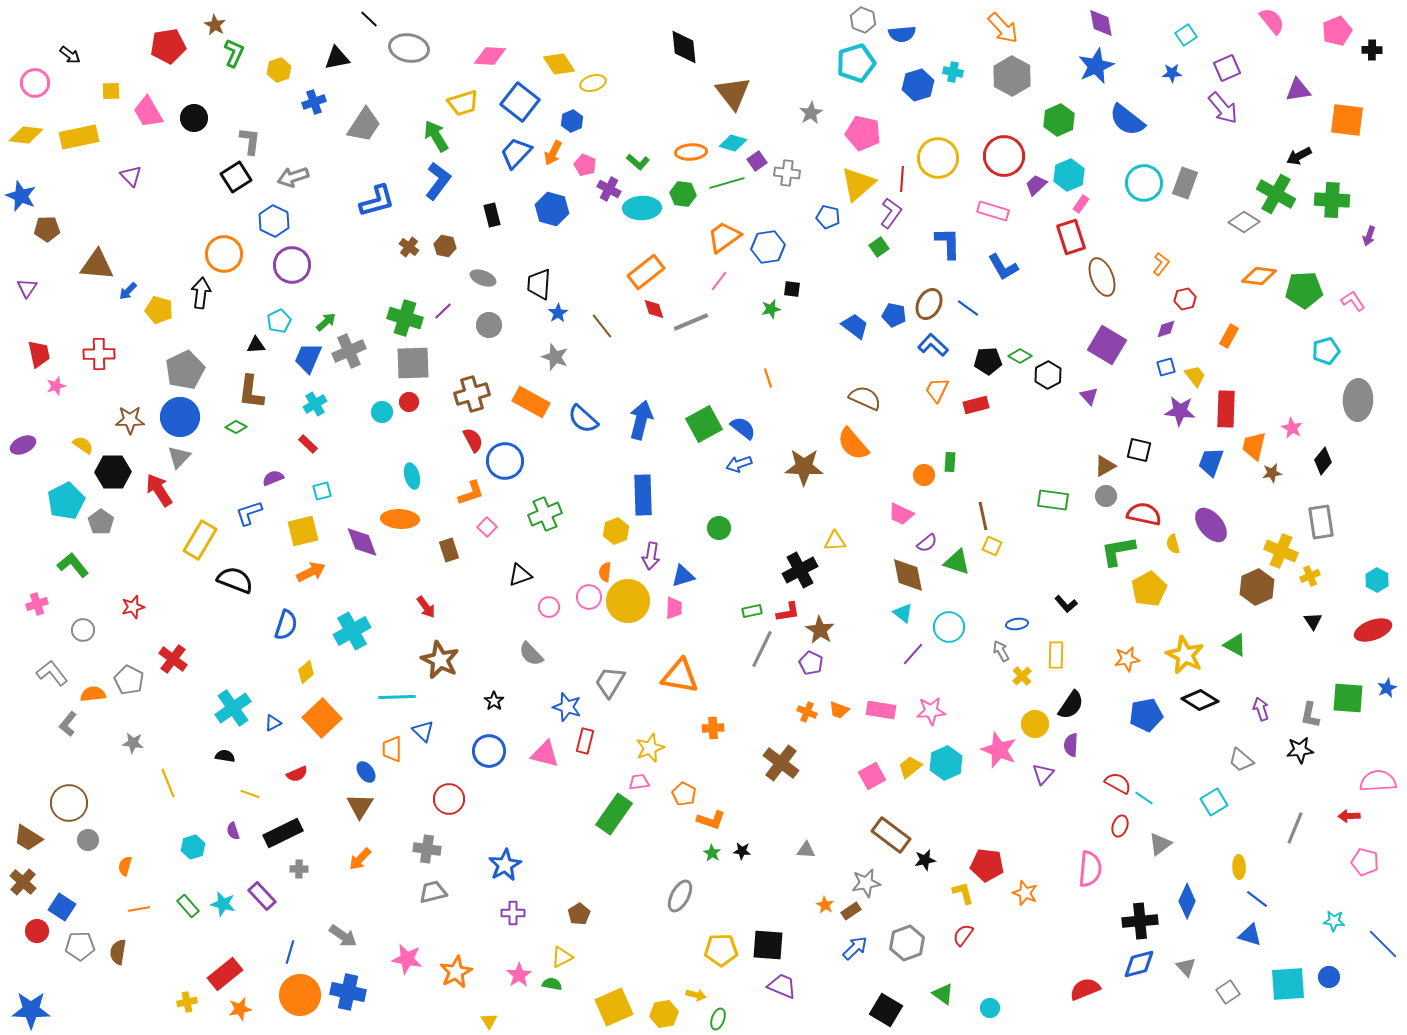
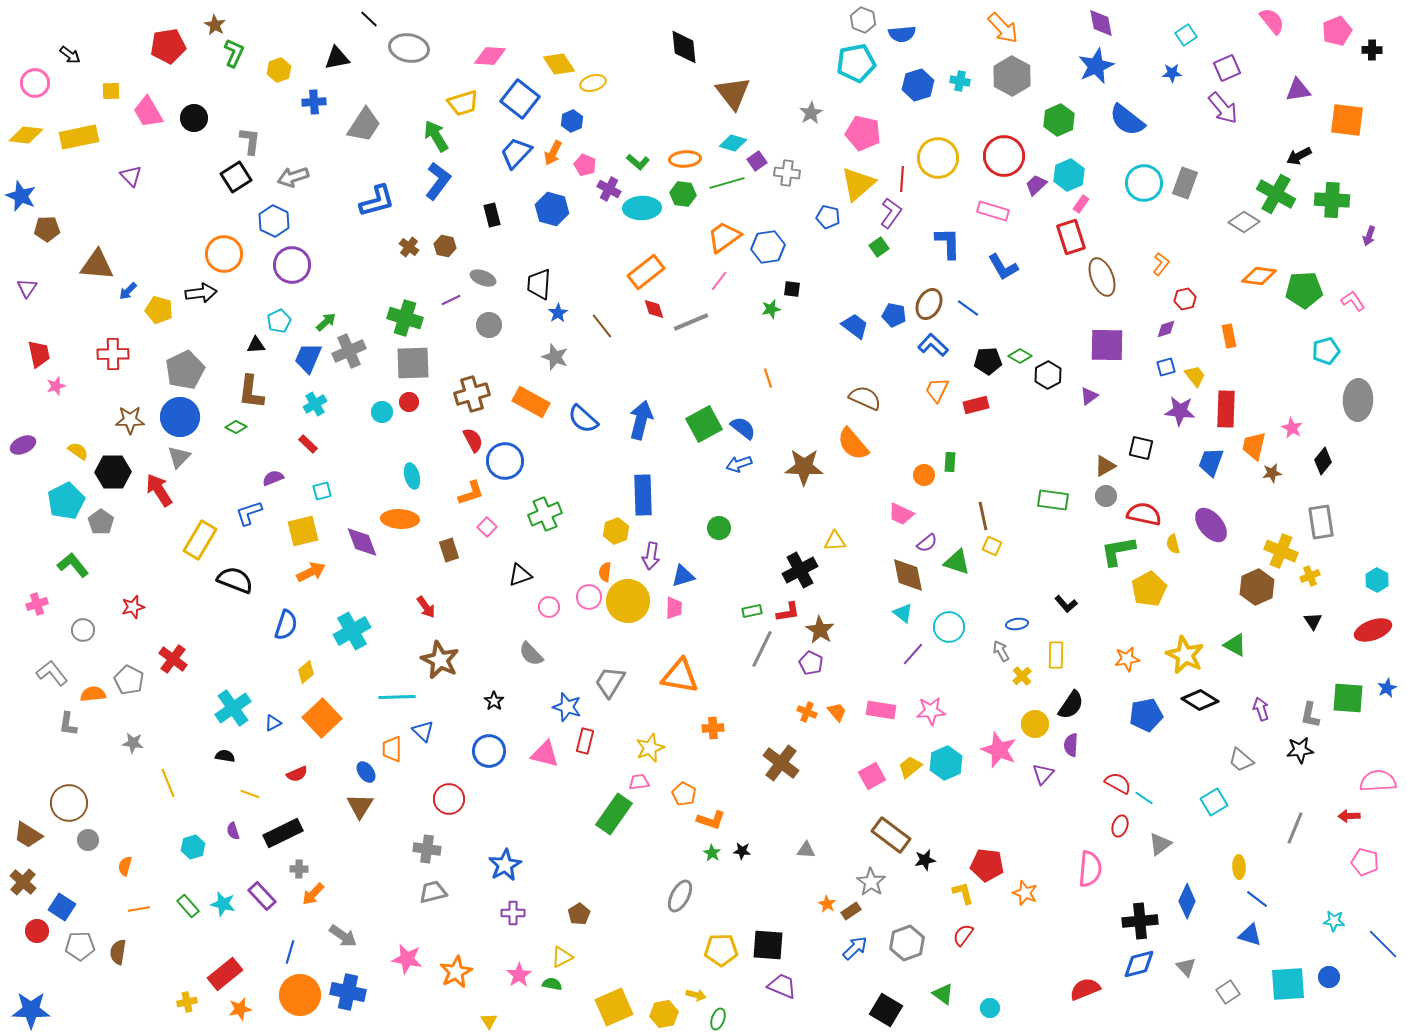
cyan pentagon at (856, 63): rotated 6 degrees clockwise
cyan cross at (953, 72): moved 7 px right, 9 px down
blue cross at (314, 102): rotated 15 degrees clockwise
blue square at (520, 102): moved 3 px up
orange ellipse at (691, 152): moved 6 px left, 7 px down
black arrow at (201, 293): rotated 76 degrees clockwise
purple line at (443, 311): moved 8 px right, 11 px up; rotated 18 degrees clockwise
orange rectangle at (1229, 336): rotated 40 degrees counterclockwise
purple square at (1107, 345): rotated 30 degrees counterclockwise
red cross at (99, 354): moved 14 px right
purple triangle at (1089, 396): rotated 36 degrees clockwise
yellow semicircle at (83, 445): moved 5 px left, 6 px down
black square at (1139, 450): moved 2 px right, 2 px up
orange trapezoid at (839, 710): moved 2 px left, 2 px down; rotated 150 degrees counterclockwise
gray L-shape at (68, 724): rotated 30 degrees counterclockwise
brown trapezoid at (28, 838): moved 3 px up
orange arrow at (360, 859): moved 47 px left, 35 px down
gray star at (866, 883): moved 5 px right, 1 px up; rotated 28 degrees counterclockwise
orange star at (825, 905): moved 2 px right, 1 px up
